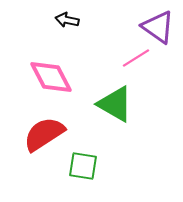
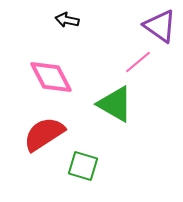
purple triangle: moved 2 px right, 1 px up
pink line: moved 2 px right, 4 px down; rotated 8 degrees counterclockwise
green square: rotated 8 degrees clockwise
